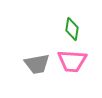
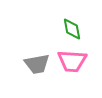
green diamond: rotated 20 degrees counterclockwise
